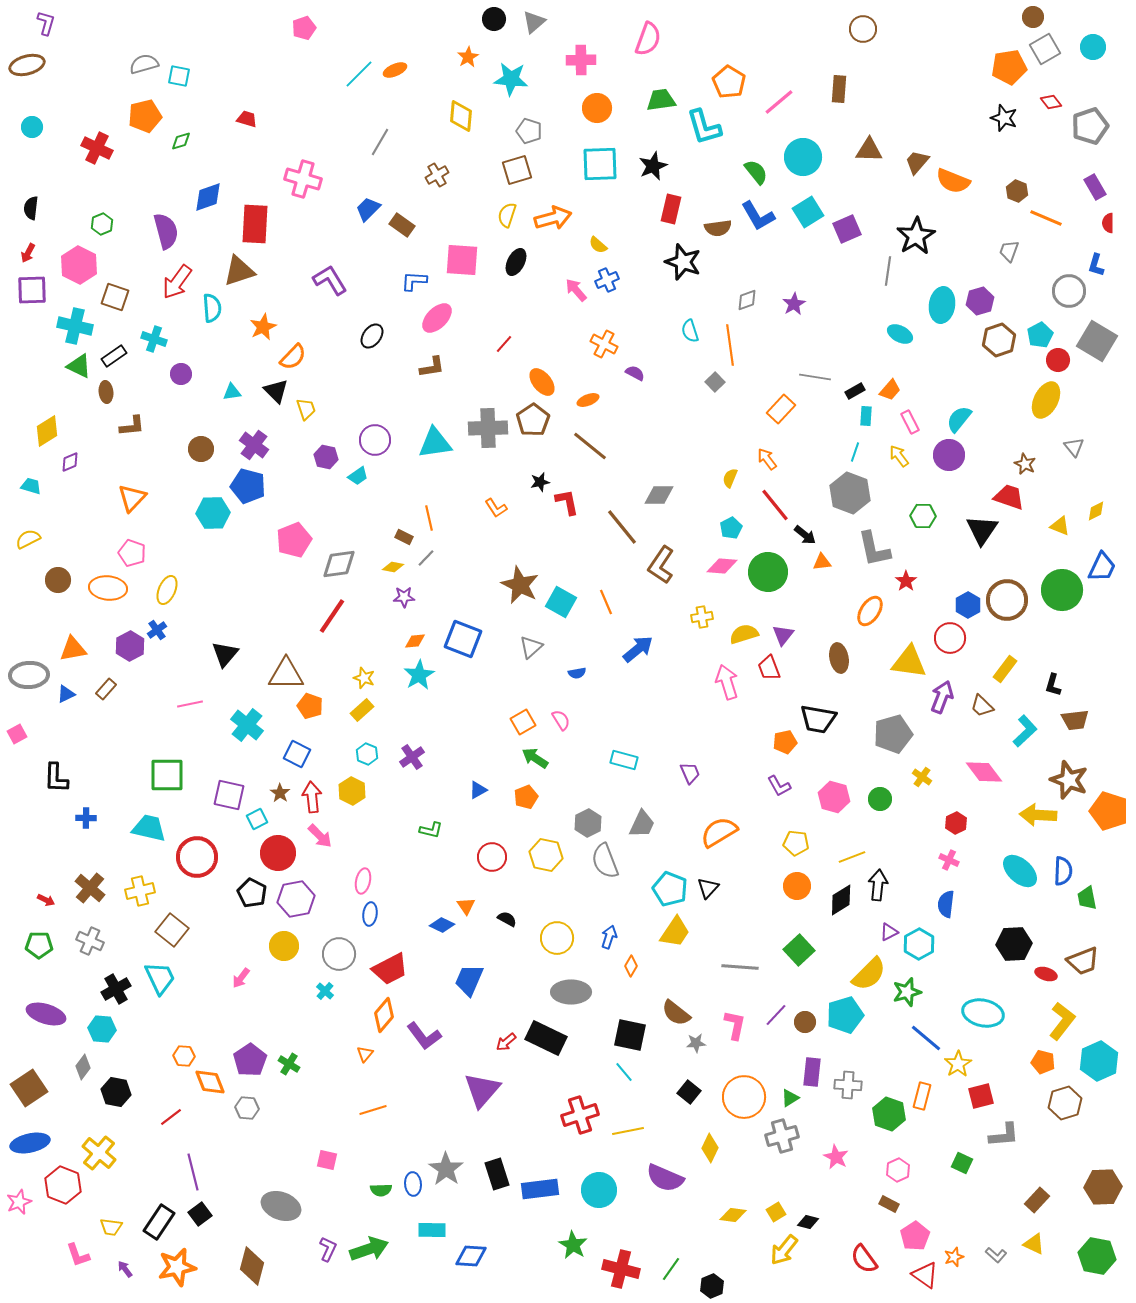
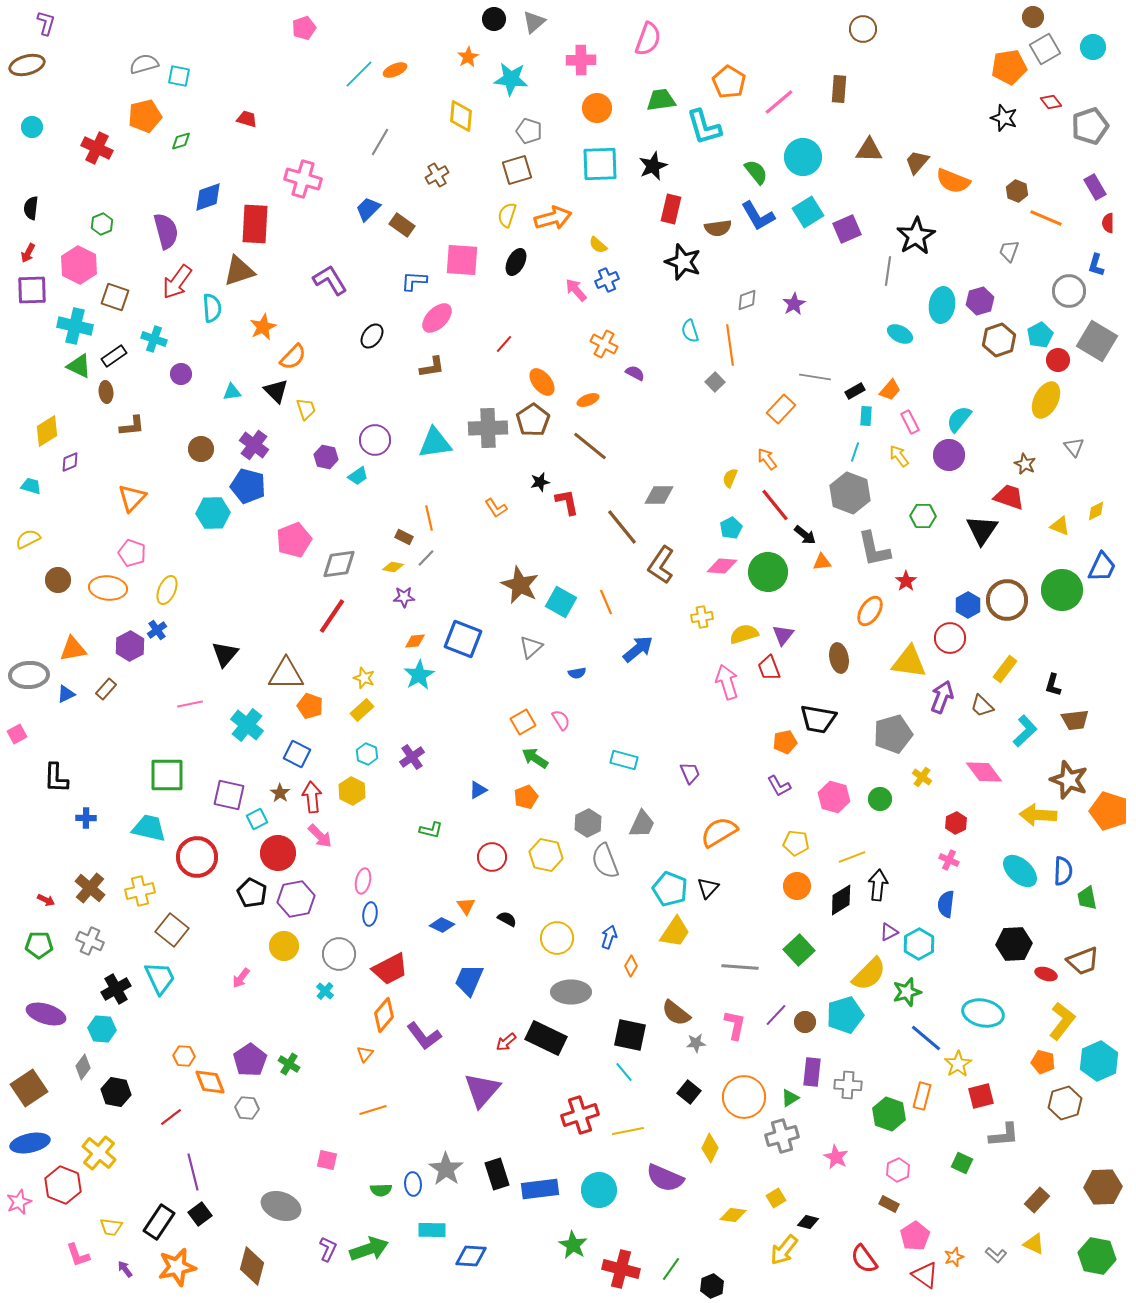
yellow square at (776, 1212): moved 14 px up
